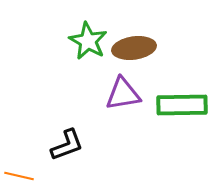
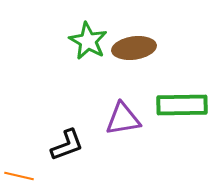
purple triangle: moved 25 px down
